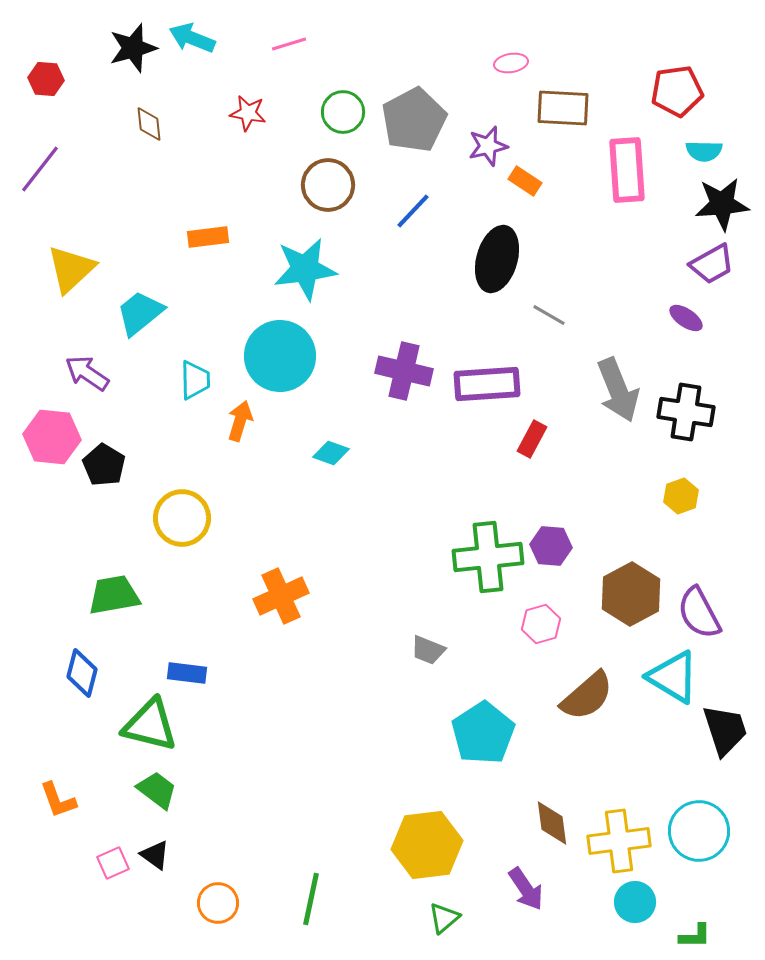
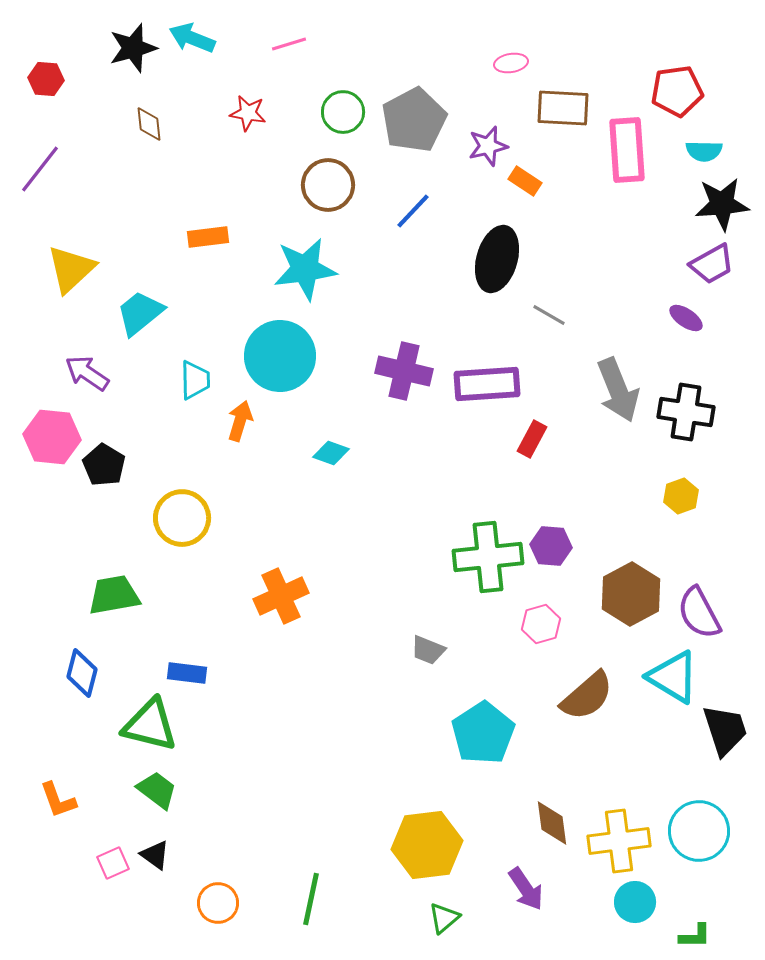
pink rectangle at (627, 170): moved 20 px up
